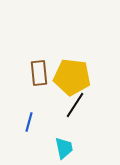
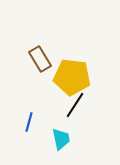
brown rectangle: moved 1 px right, 14 px up; rotated 25 degrees counterclockwise
cyan trapezoid: moved 3 px left, 9 px up
